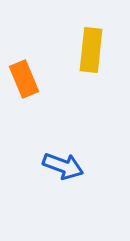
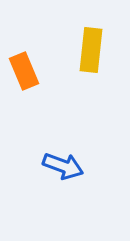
orange rectangle: moved 8 px up
